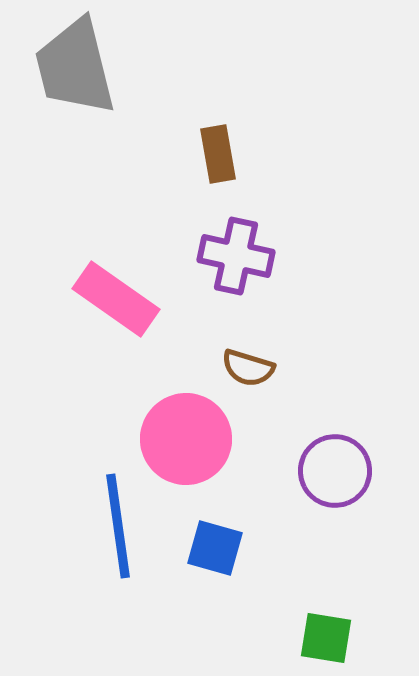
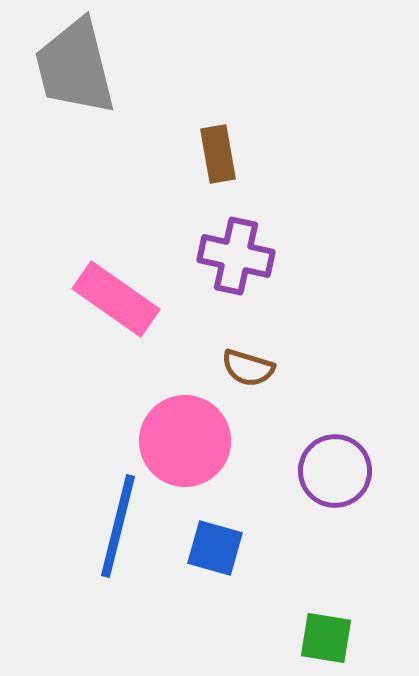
pink circle: moved 1 px left, 2 px down
blue line: rotated 22 degrees clockwise
